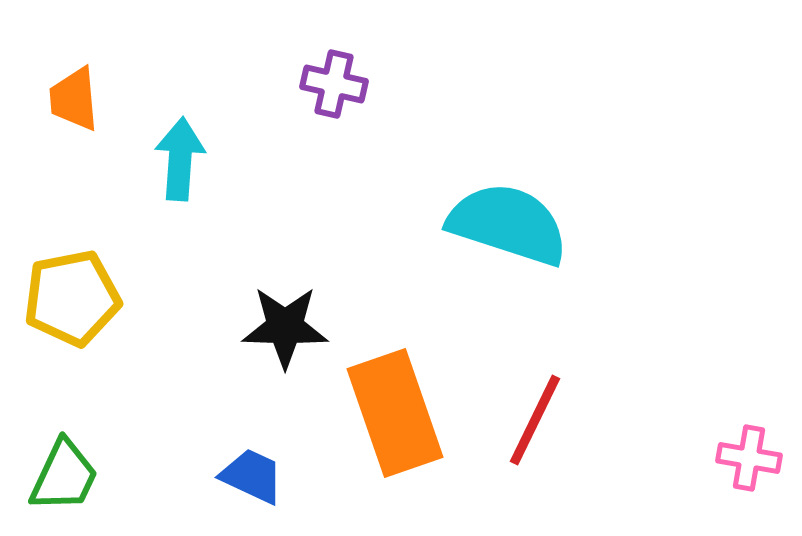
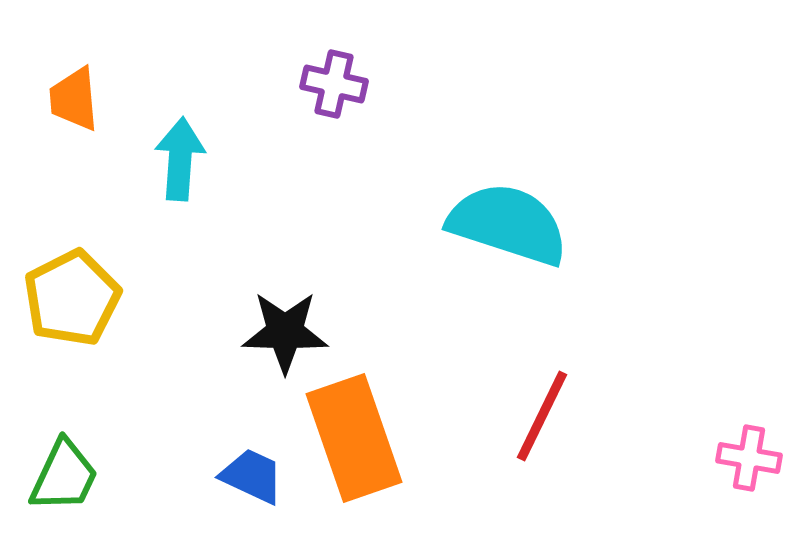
yellow pentagon: rotated 16 degrees counterclockwise
black star: moved 5 px down
orange rectangle: moved 41 px left, 25 px down
red line: moved 7 px right, 4 px up
